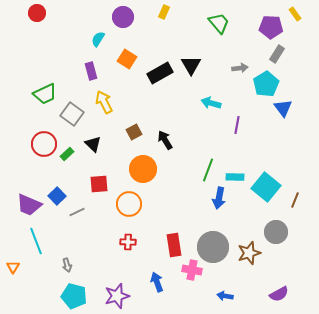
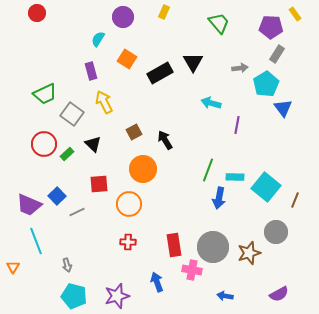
black triangle at (191, 65): moved 2 px right, 3 px up
